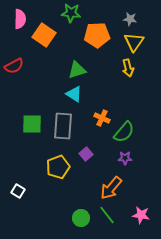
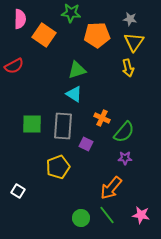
purple square: moved 10 px up; rotated 24 degrees counterclockwise
